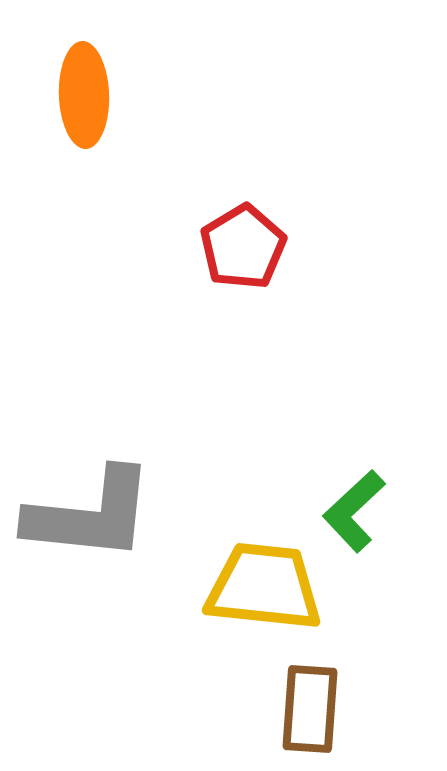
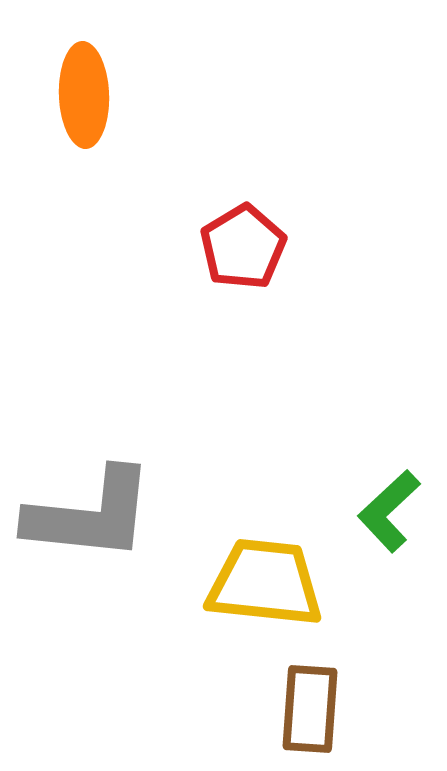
green L-shape: moved 35 px right
yellow trapezoid: moved 1 px right, 4 px up
